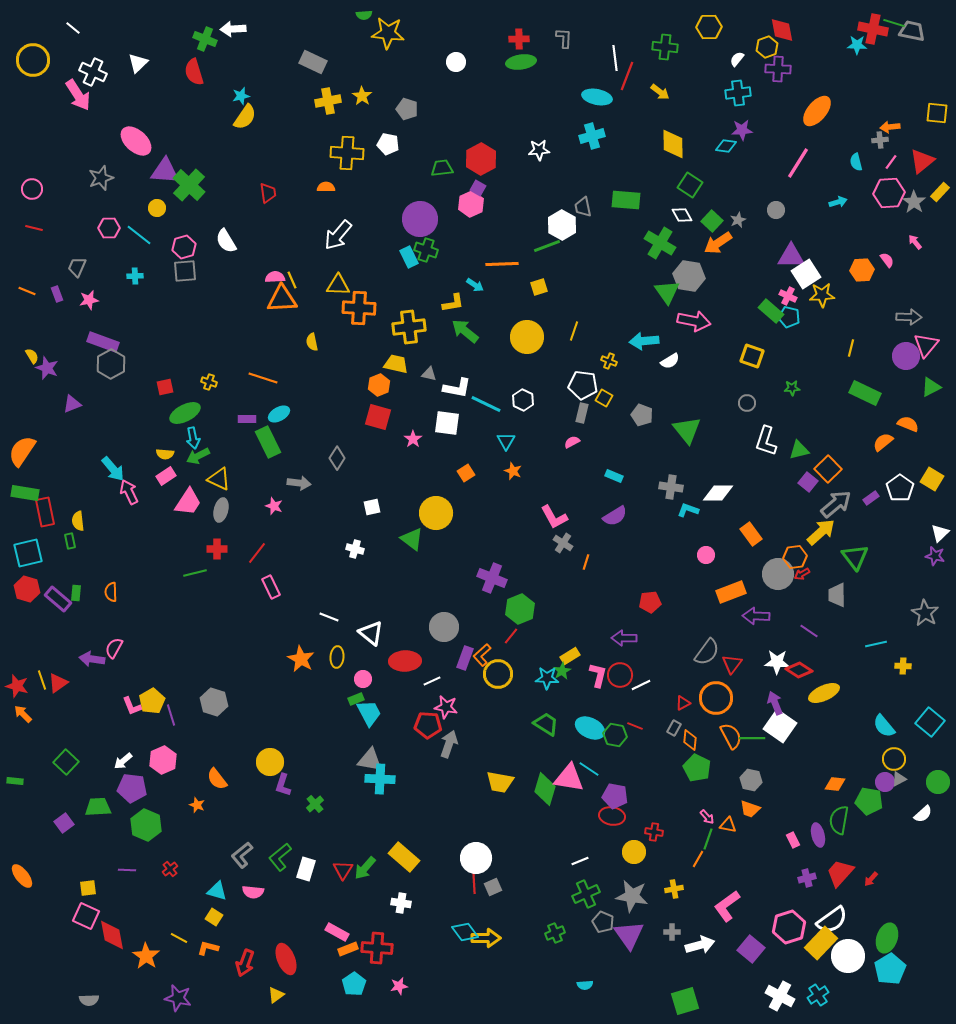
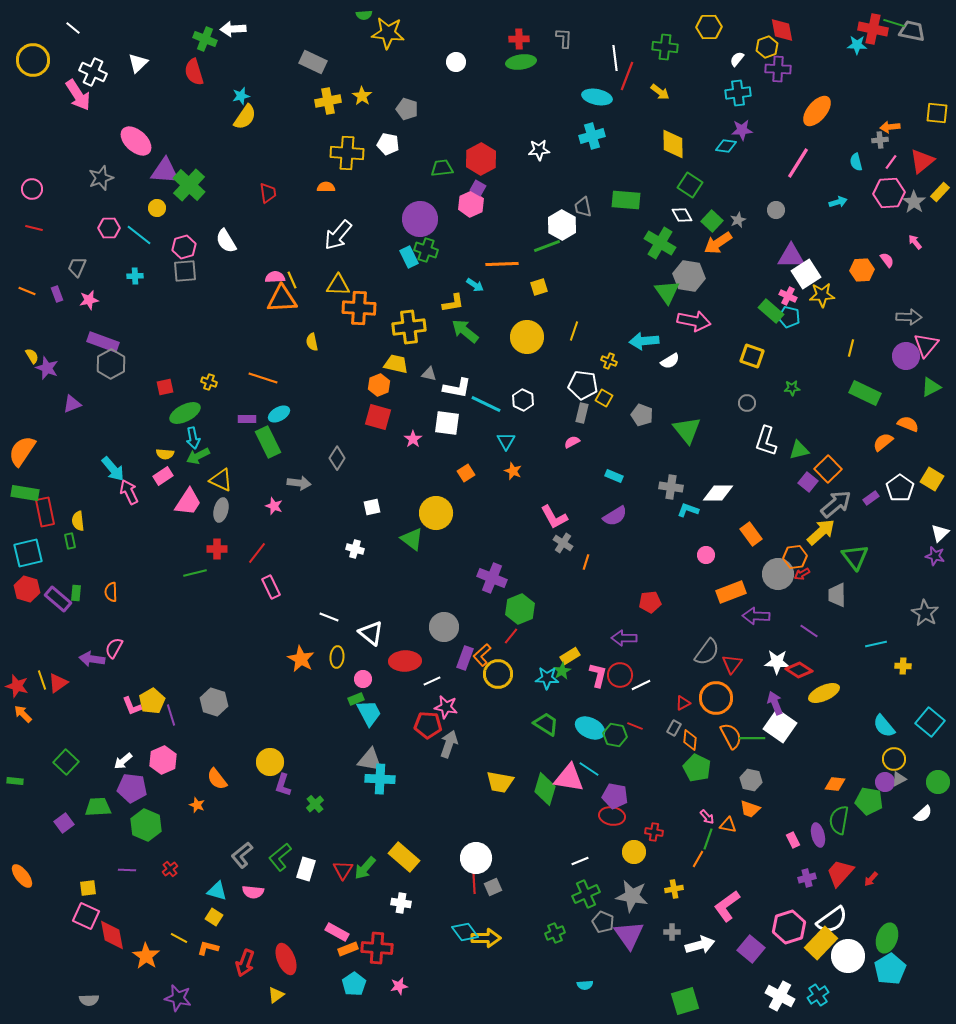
pink rectangle at (166, 476): moved 3 px left
yellow triangle at (219, 479): moved 2 px right, 1 px down
